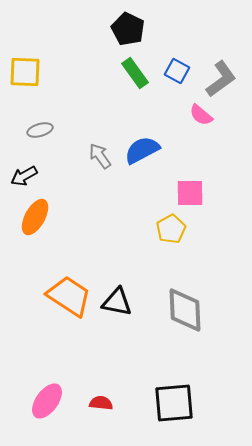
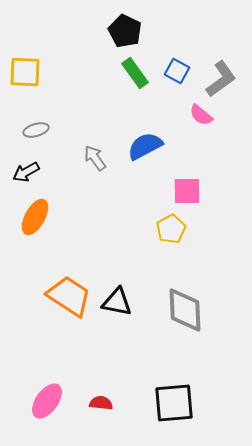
black pentagon: moved 3 px left, 2 px down
gray ellipse: moved 4 px left
blue semicircle: moved 3 px right, 4 px up
gray arrow: moved 5 px left, 2 px down
black arrow: moved 2 px right, 4 px up
pink square: moved 3 px left, 2 px up
